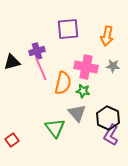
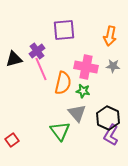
purple square: moved 4 px left, 1 px down
orange arrow: moved 3 px right
purple cross: rotated 21 degrees counterclockwise
black triangle: moved 2 px right, 3 px up
green triangle: moved 5 px right, 3 px down
